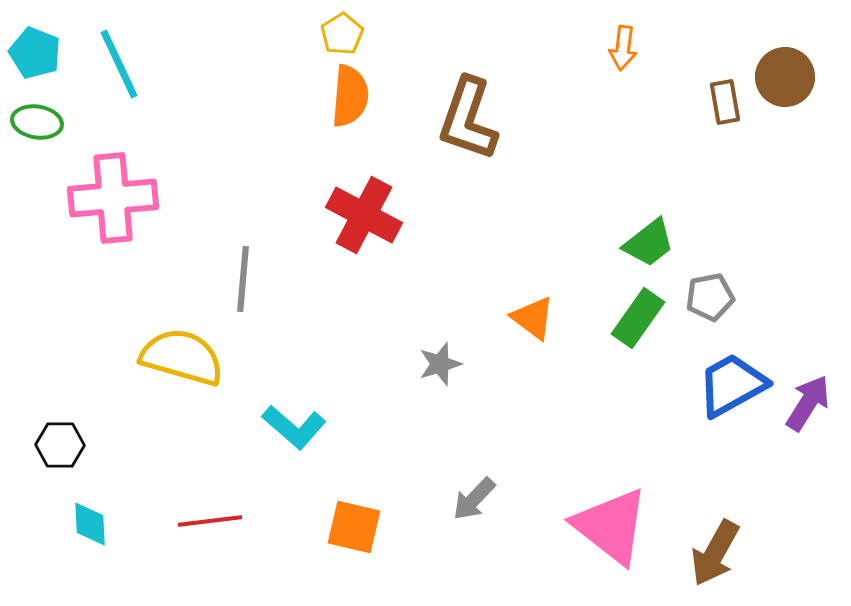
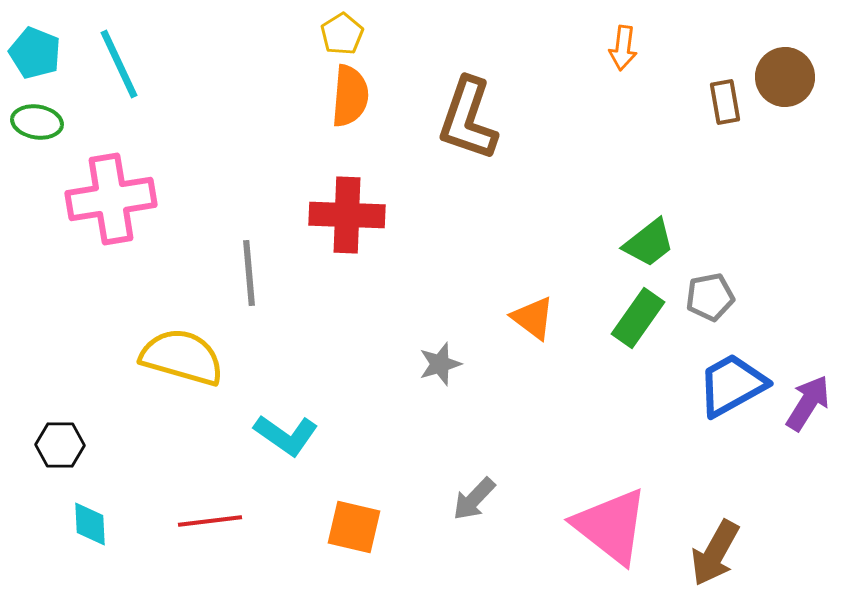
pink cross: moved 2 px left, 1 px down; rotated 4 degrees counterclockwise
red cross: moved 17 px left; rotated 26 degrees counterclockwise
gray line: moved 6 px right, 6 px up; rotated 10 degrees counterclockwise
cyan L-shape: moved 8 px left, 8 px down; rotated 6 degrees counterclockwise
